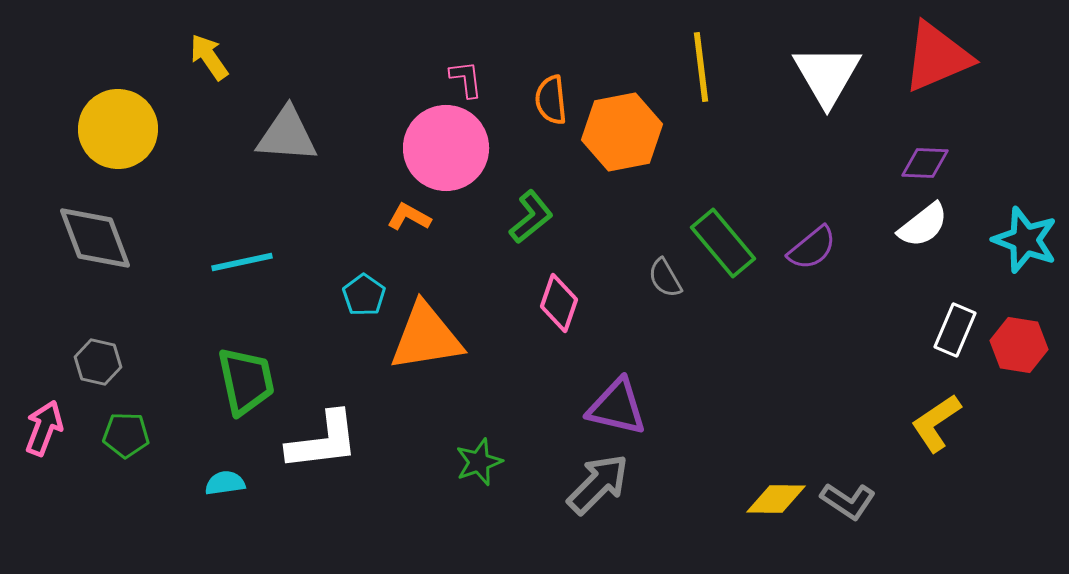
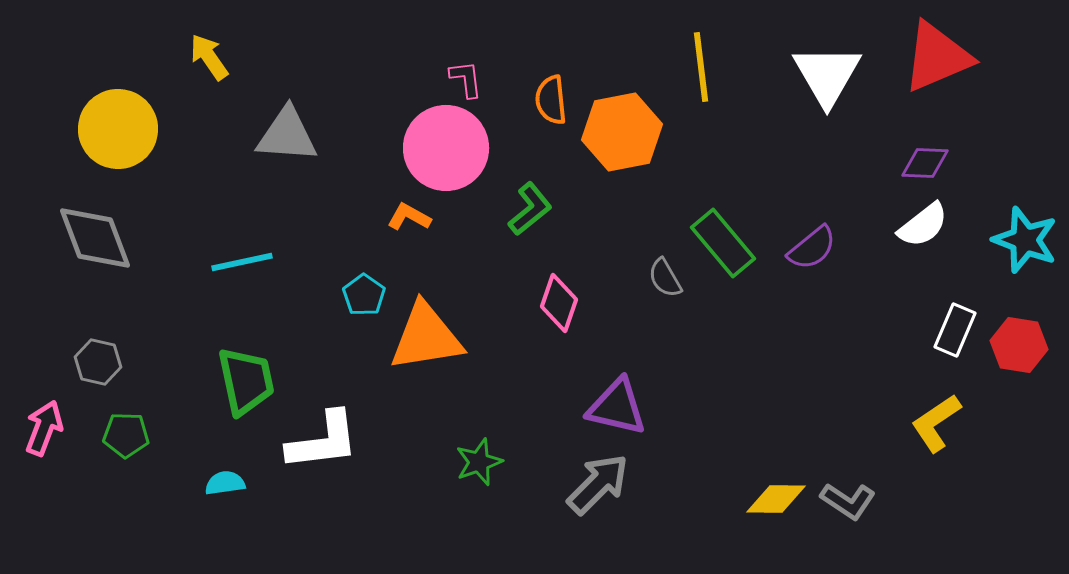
green L-shape: moved 1 px left, 8 px up
